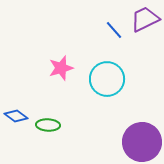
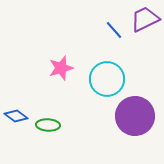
purple circle: moved 7 px left, 26 px up
